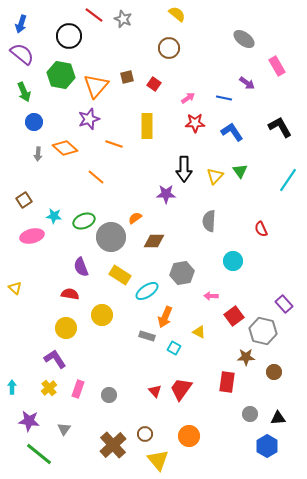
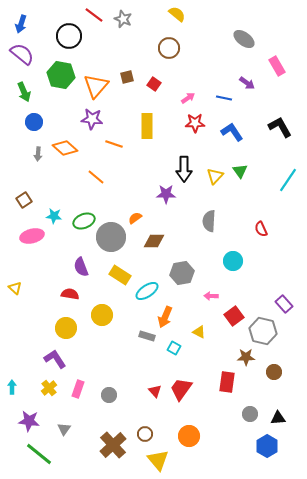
purple star at (89, 119): moved 3 px right; rotated 25 degrees clockwise
